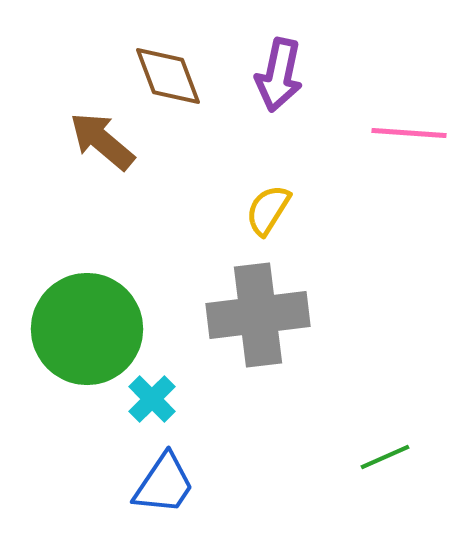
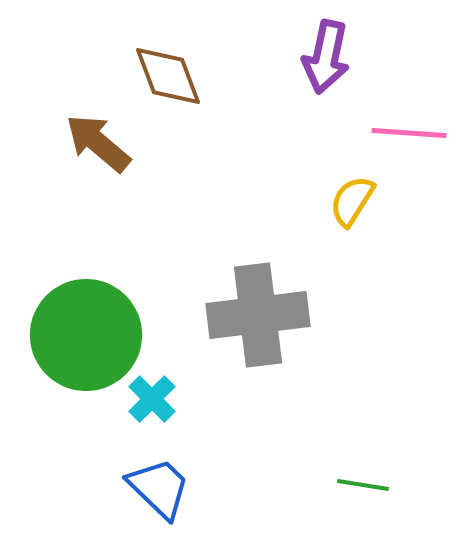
purple arrow: moved 47 px right, 18 px up
brown arrow: moved 4 px left, 2 px down
yellow semicircle: moved 84 px right, 9 px up
green circle: moved 1 px left, 6 px down
green line: moved 22 px left, 28 px down; rotated 33 degrees clockwise
blue trapezoid: moved 5 px left, 4 px down; rotated 80 degrees counterclockwise
